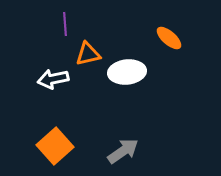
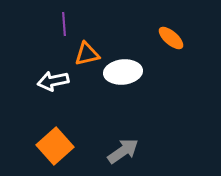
purple line: moved 1 px left
orange ellipse: moved 2 px right
orange triangle: moved 1 px left
white ellipse: moved 4 px left
white arrow: moved 2 px down
